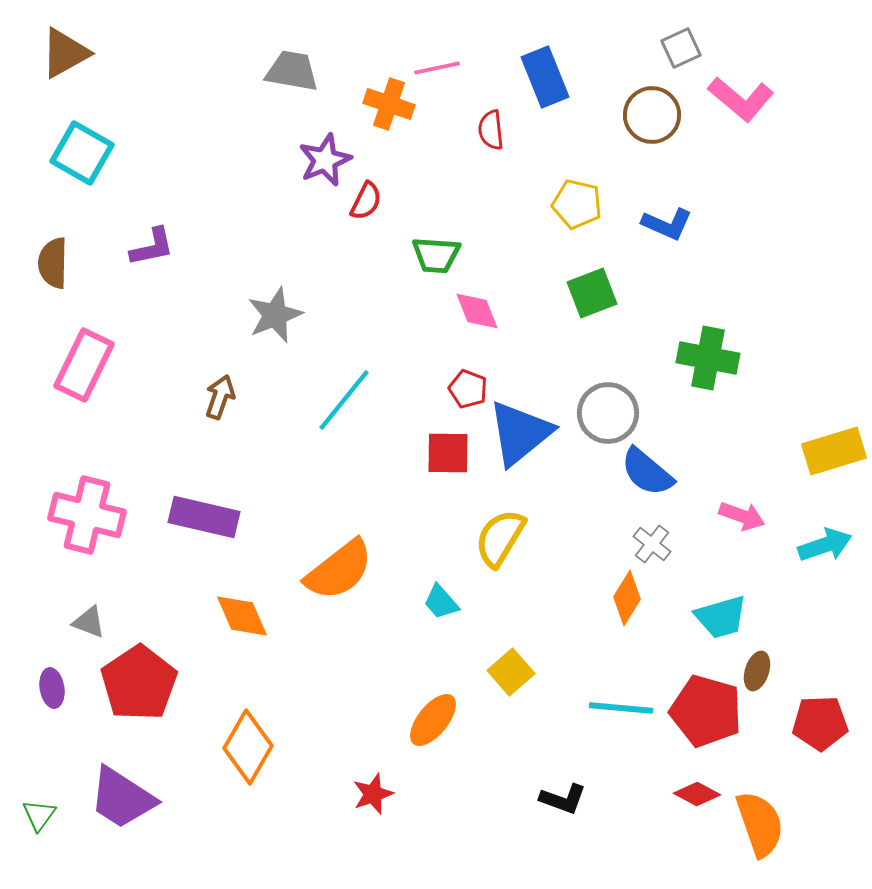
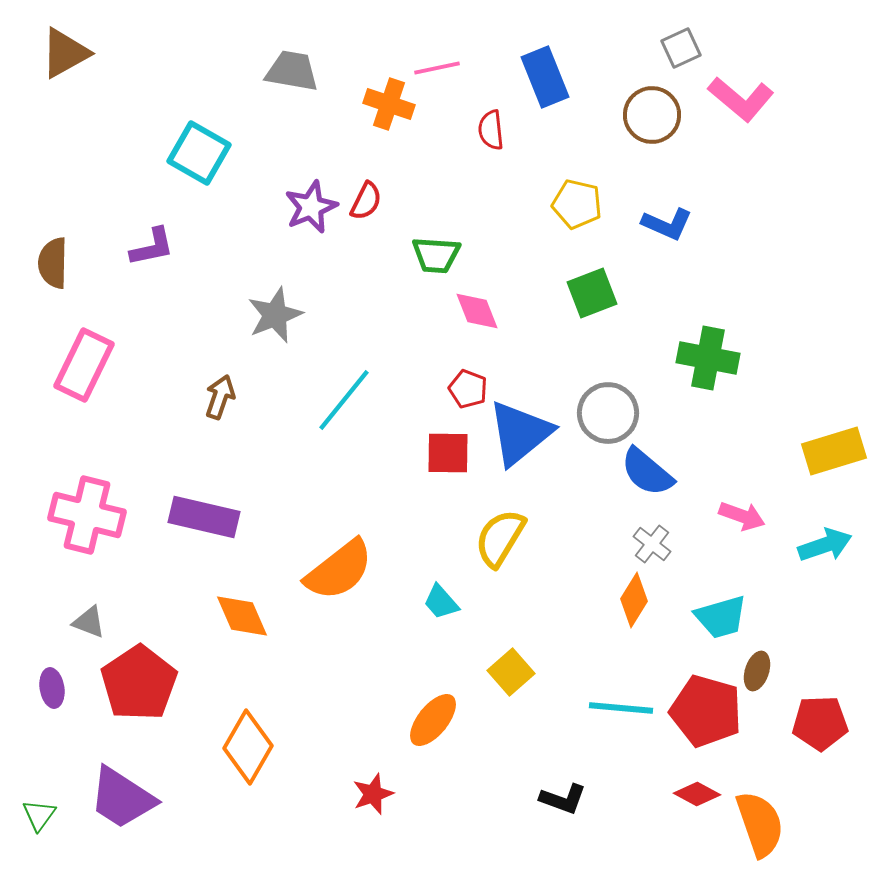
cyan square at (82, 153): moved 117 px right
purple star at (325, 160): moved 14 px left, 47 px down
orange diamond at (627, 598): moved 7 px right, 2 px down
